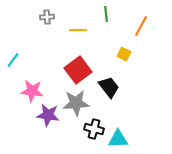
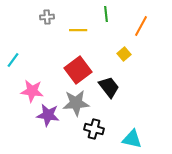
yellow square: rotated 24 degrees clockwise
cyan triangle: moved 14 px right; rotated 15 degrees clockwise
